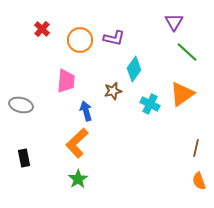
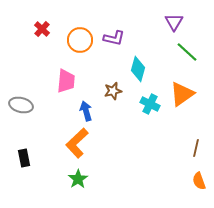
cyan diamond: moved 4 px right; rotated 20 degrees counterclockwise
